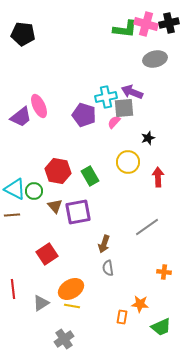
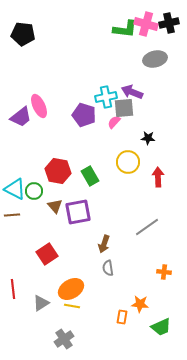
black star: rotated 24 degrees clockwise
